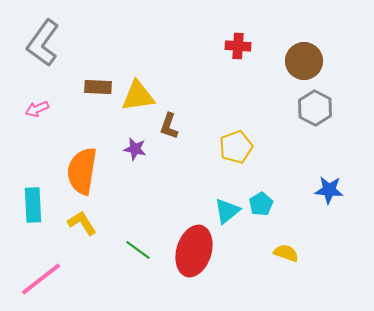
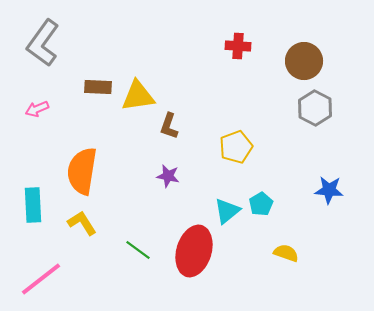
purple star: moved 33 px right, 27 px down
